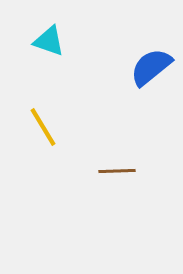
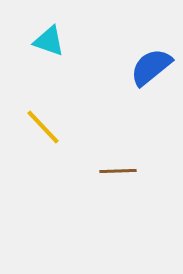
yellow line: rotated 12 degrees counterclockwise
brown line: moved 1 px right
